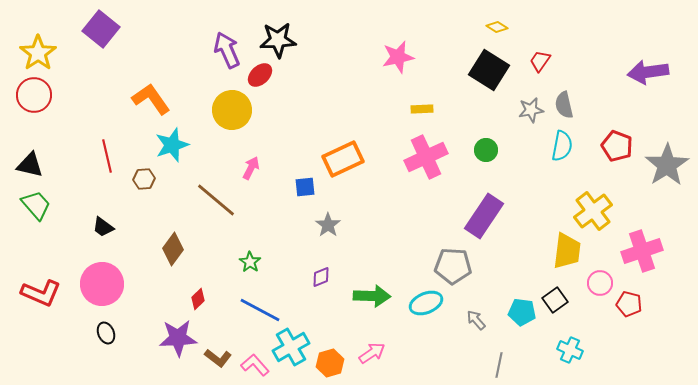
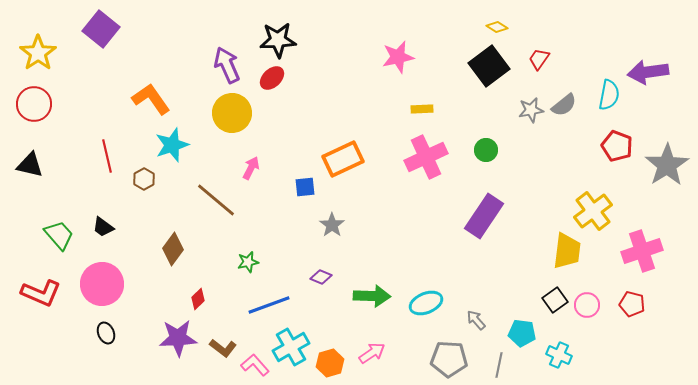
purple arrow at (227, 50): moved 15 px down
red trapezoid at (540, 61): moved 1 px left, 2 px up
black square at (489, 70): moved 4 px up; rotated 21 degrees clockwise
red ellipse at (260, 75): moved 12 px right, 3 px down
red circle at (34, 95): moved 9 px down
gray semicircle at (564, 105): rotated 116 degrees counterclockwise
yellow circle at (232, 110): moved 3 px down
cyan semicircle at (562, 146): moved 47 px right, 51 px up
brown hexagon at (144, 179): rotated 25 degrees counterclockwise
green trapezoid at (36, 205): moved 23 px right, 30 px down
gray star at (328, 225): moved 4 px right
green star at (250, 262): moved 2 px left; rotated 25 degrees clockwise
gray pentagon at (453, 266): moved 4 px left, 93 px down
purple diamond at (321, 277): rotated 45 degrees clockwise
pink circle at (600, 283): moved 13 px left, 22 px down
red pentagon at (629, 304): moved 3 px right
blue line at (260, 310): moved 9 px right, 5 px up; rotated 48 degrees counterclockwise
cyan pentagon at (522, 312): moved 21 px down
cyan cross at (570, 350): moved 11 px left, 5 px down
brown L-shape at (218, 358): moved 5 px right, 10 px up
